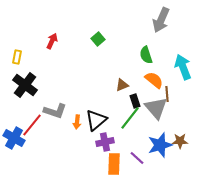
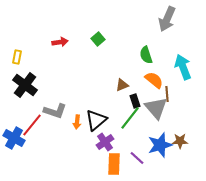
gray arrow: moved 6 px right, 1 px up
red arrow: moved 8 px right, 1 px down; rotated 56 degrees clockwise
purple cross: rotated 24 degrees counterclockwise
